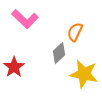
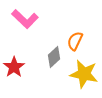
orange semicircle: moved 9 px down
gray diamond: moved 5 px left, 4 px down
